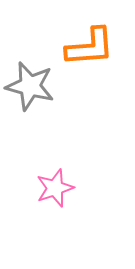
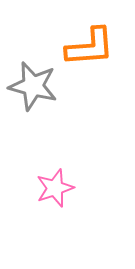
gray star: moved 3 px right
